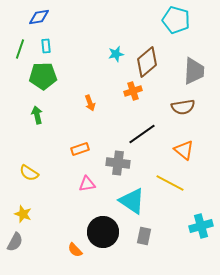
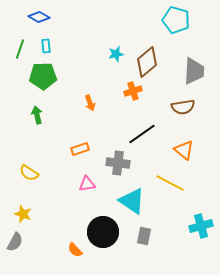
blue diamond: rotated 40 degrees clockwise
